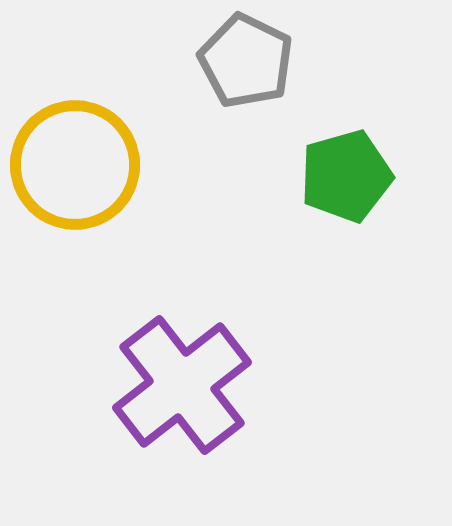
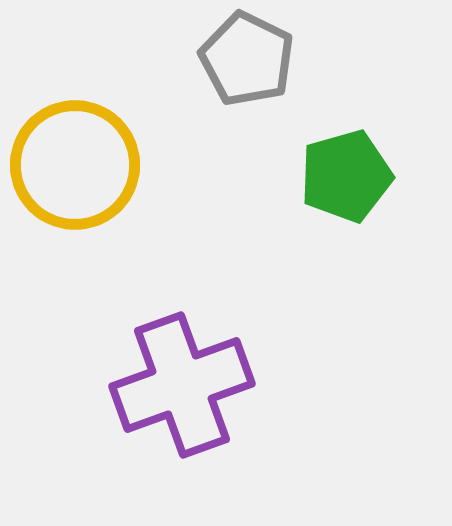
gray pentagon: moved 1 px right, 2 px up
purple cross: rotated 18 degrees clockwise
